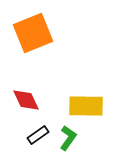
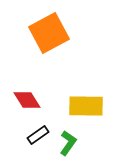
orange square: moved 16 px right; rotated 6 degrees counterclockwise
red diamond: moved 1 px right; rotated 8 degrees counterclockwise
green L-shape: moved 5 px down
